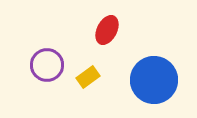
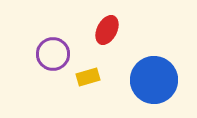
purple circle: moved 6 px right, 11 px up
yellow rectangle: rotated 20 degrees clockwise
